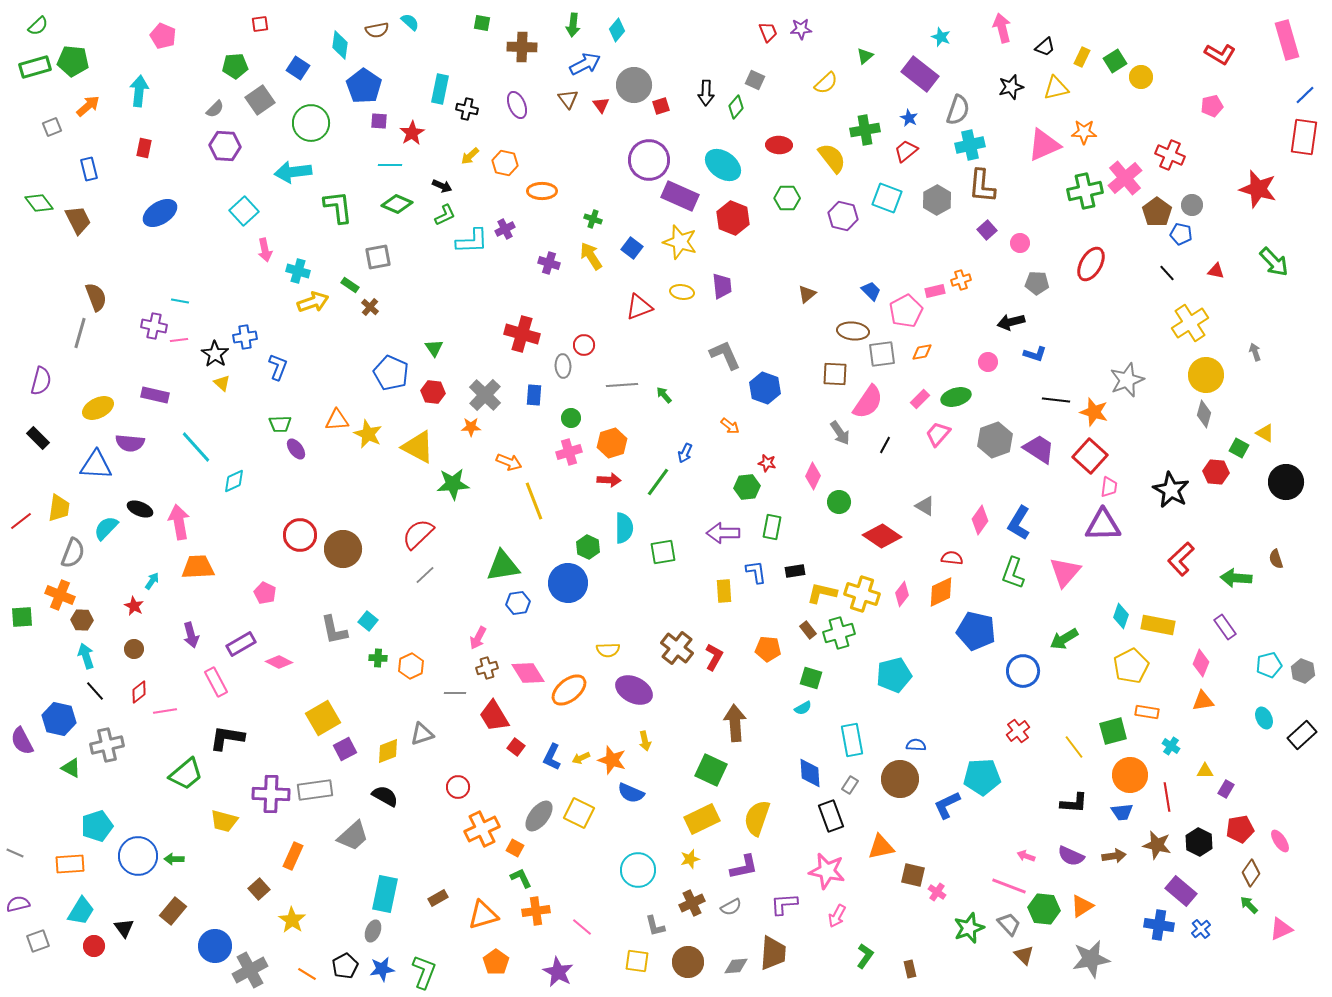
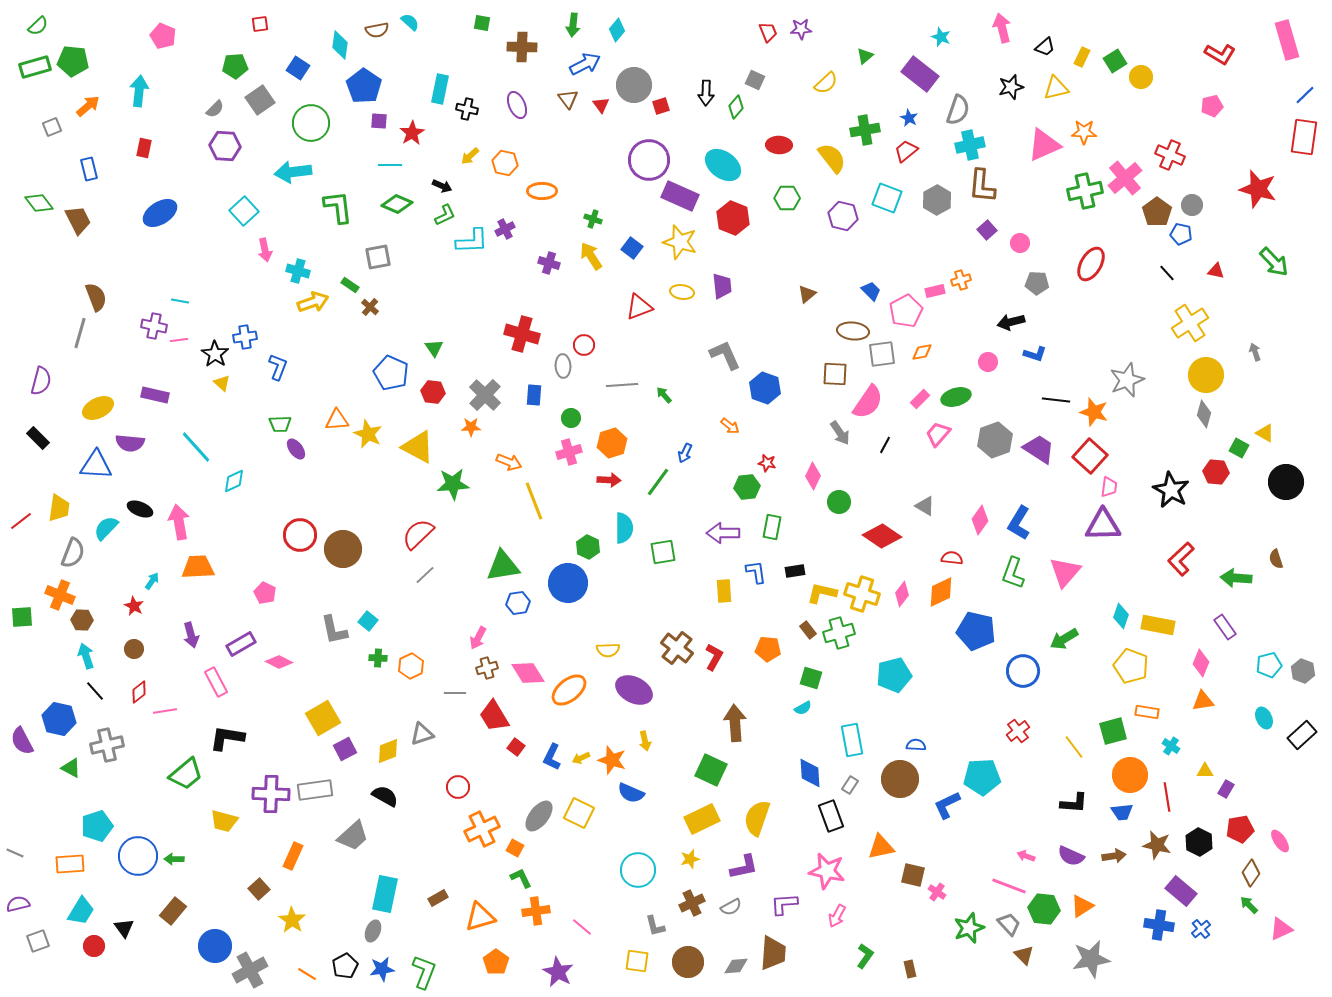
yellow pentagon at (1131, 666): rotated 24 degrees counterclockwise
orange triangle at (483, 915): moved 3 px left, 2 px down
